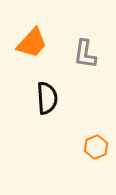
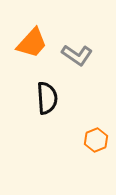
gray L-shape: moved 8 px left, 1 px down; rotated 64 degrees counterclockwise
orange hexagon: moved 7 px up
